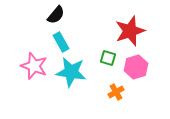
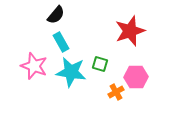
green square: moved 8 px left, 6 px down
pink hexagon: moved 10 px down; rotated 15 degrees clockwise
